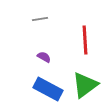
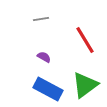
gray line: moved 1 px right
red line: rotated 28 degrees counterclockwise
